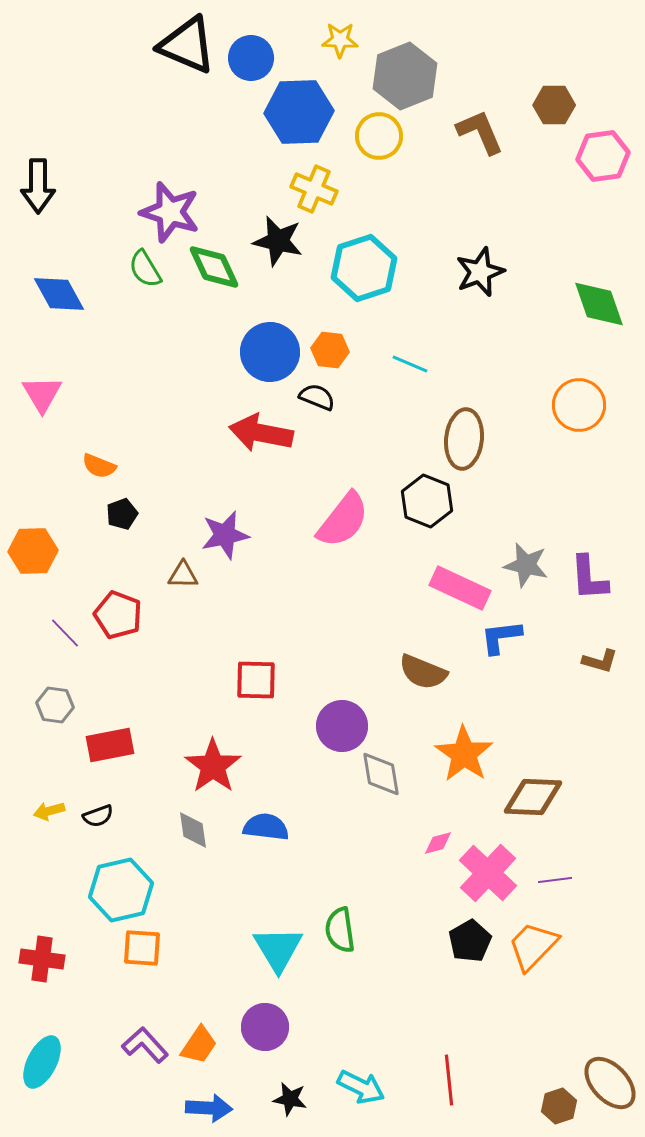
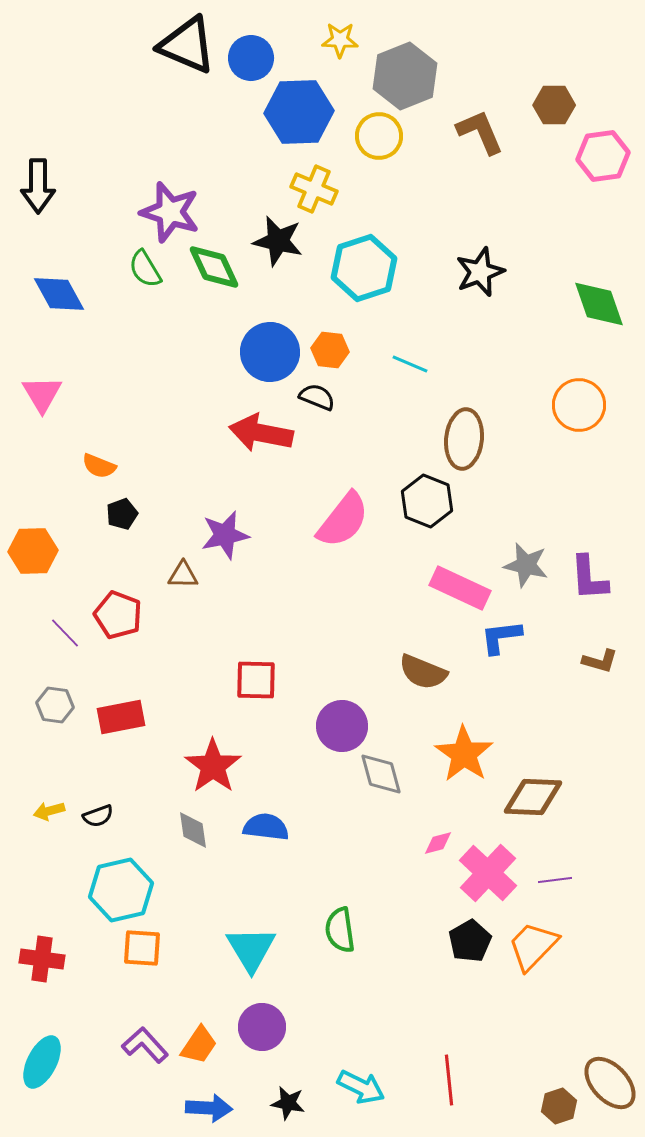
red rectangle at (110, 745): moved 11 px right, 28 px up
gray diamond at (381, 774): rotated 6 degrees counterclockwise
cyan triangle at (278, 949): moved 27 px left
purple circle at (265, 1027): moved 3 px left
black star at (290, 1099): moved 2 px left, 4 px down
